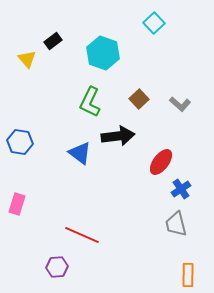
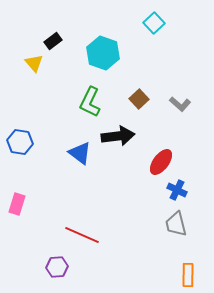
yellow triangle: moved 7 px right, 4 px down
blue cross: moved 4 px left, 1 px down; rotated 30 degrees counterclockwise
